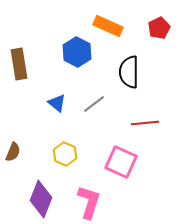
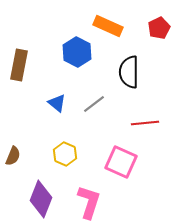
brown rectangle: moved 1 px down; rotated 20 degrees clockwise
brown semicircle: moved 4 px down
